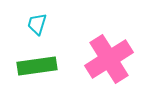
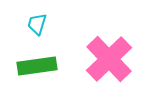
pink cross: rotated 12 degrees counterclockwise
